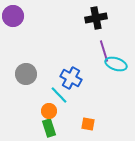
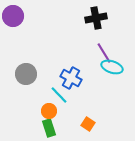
purple line: moved 2 px down; rotated 15 degrees counterclockwise
cyan ellipse: moved 4 px left, 3 px down
orange square: rotated 24 degrees clockwise
